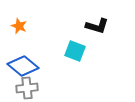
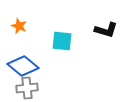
black L-shape: moved 9 px right, 4 px down
cyan square: moved 13 px left, 10 px up; rotated 15 degrees counterclockwise
